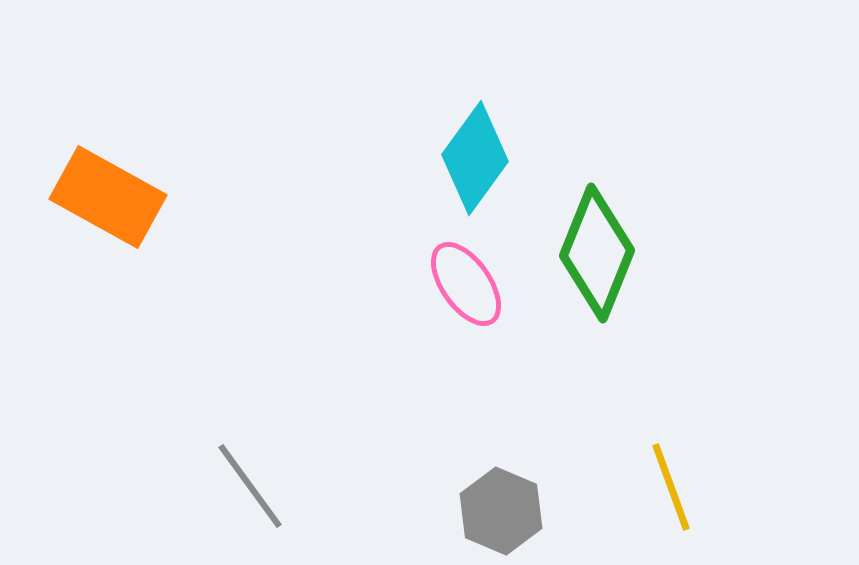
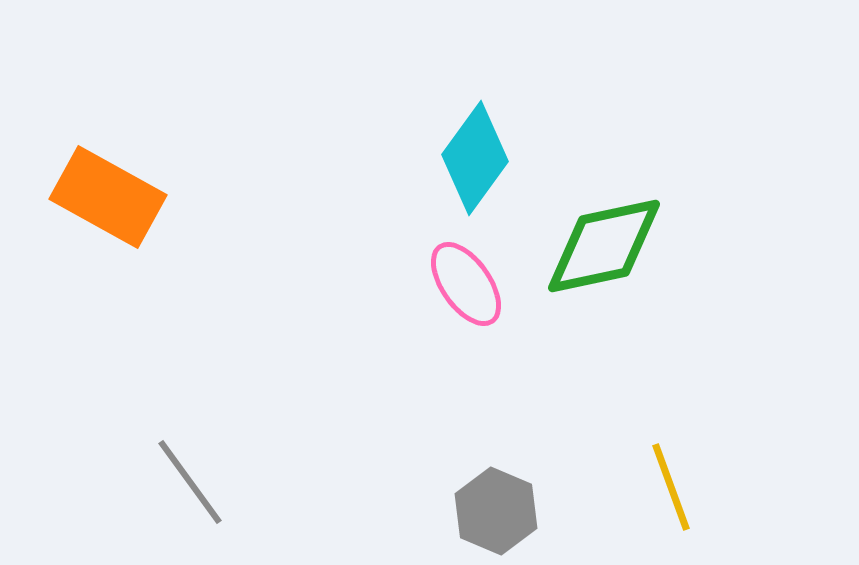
green diamond: moved 7 px right, 7 px up; rotated 56 degrees clockwise
gray line: moved 60 px left, 4 px up
gray hexagon: moved 5 px left
